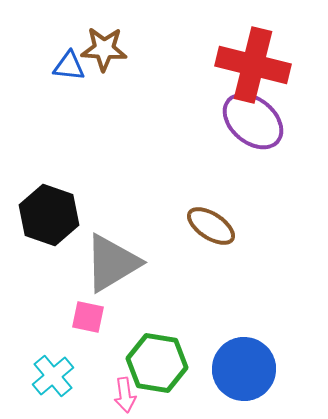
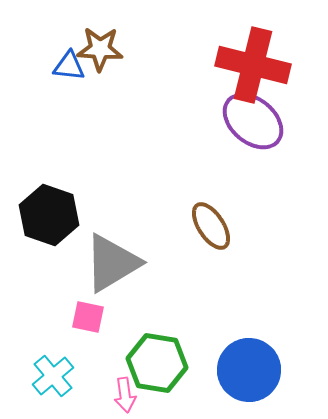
brown star: moved 4 px left
brown ellipse: rotated 24 degrees clockwise
blue circle: moved 5 px right, 1 px down
